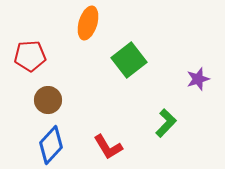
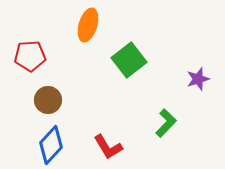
orange ellipse: moved 2 px down
